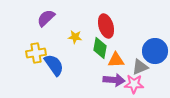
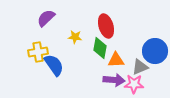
yellow cross: moved 2 px right, 1 px up
